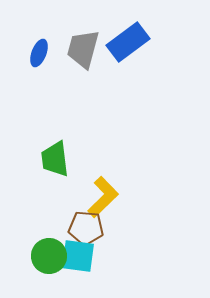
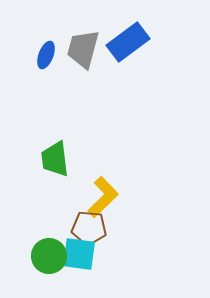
blue ellipse: moved 7 px right, 2 px down
brown pentagon: moved 3 px right
cyan square: moved 1 px right, 2 px up
